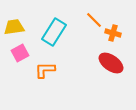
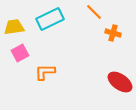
orange line: moved 8 px up
cyan rectangle: moved 4 px left, 13 px up; rotated 32 degrees clockwise
red ellipse: moved 9 px right, 19 px down
orange L-shape: moved 2 px down
